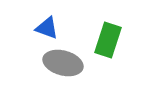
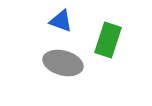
blue triangle: moved 14 px right, 7 px up
